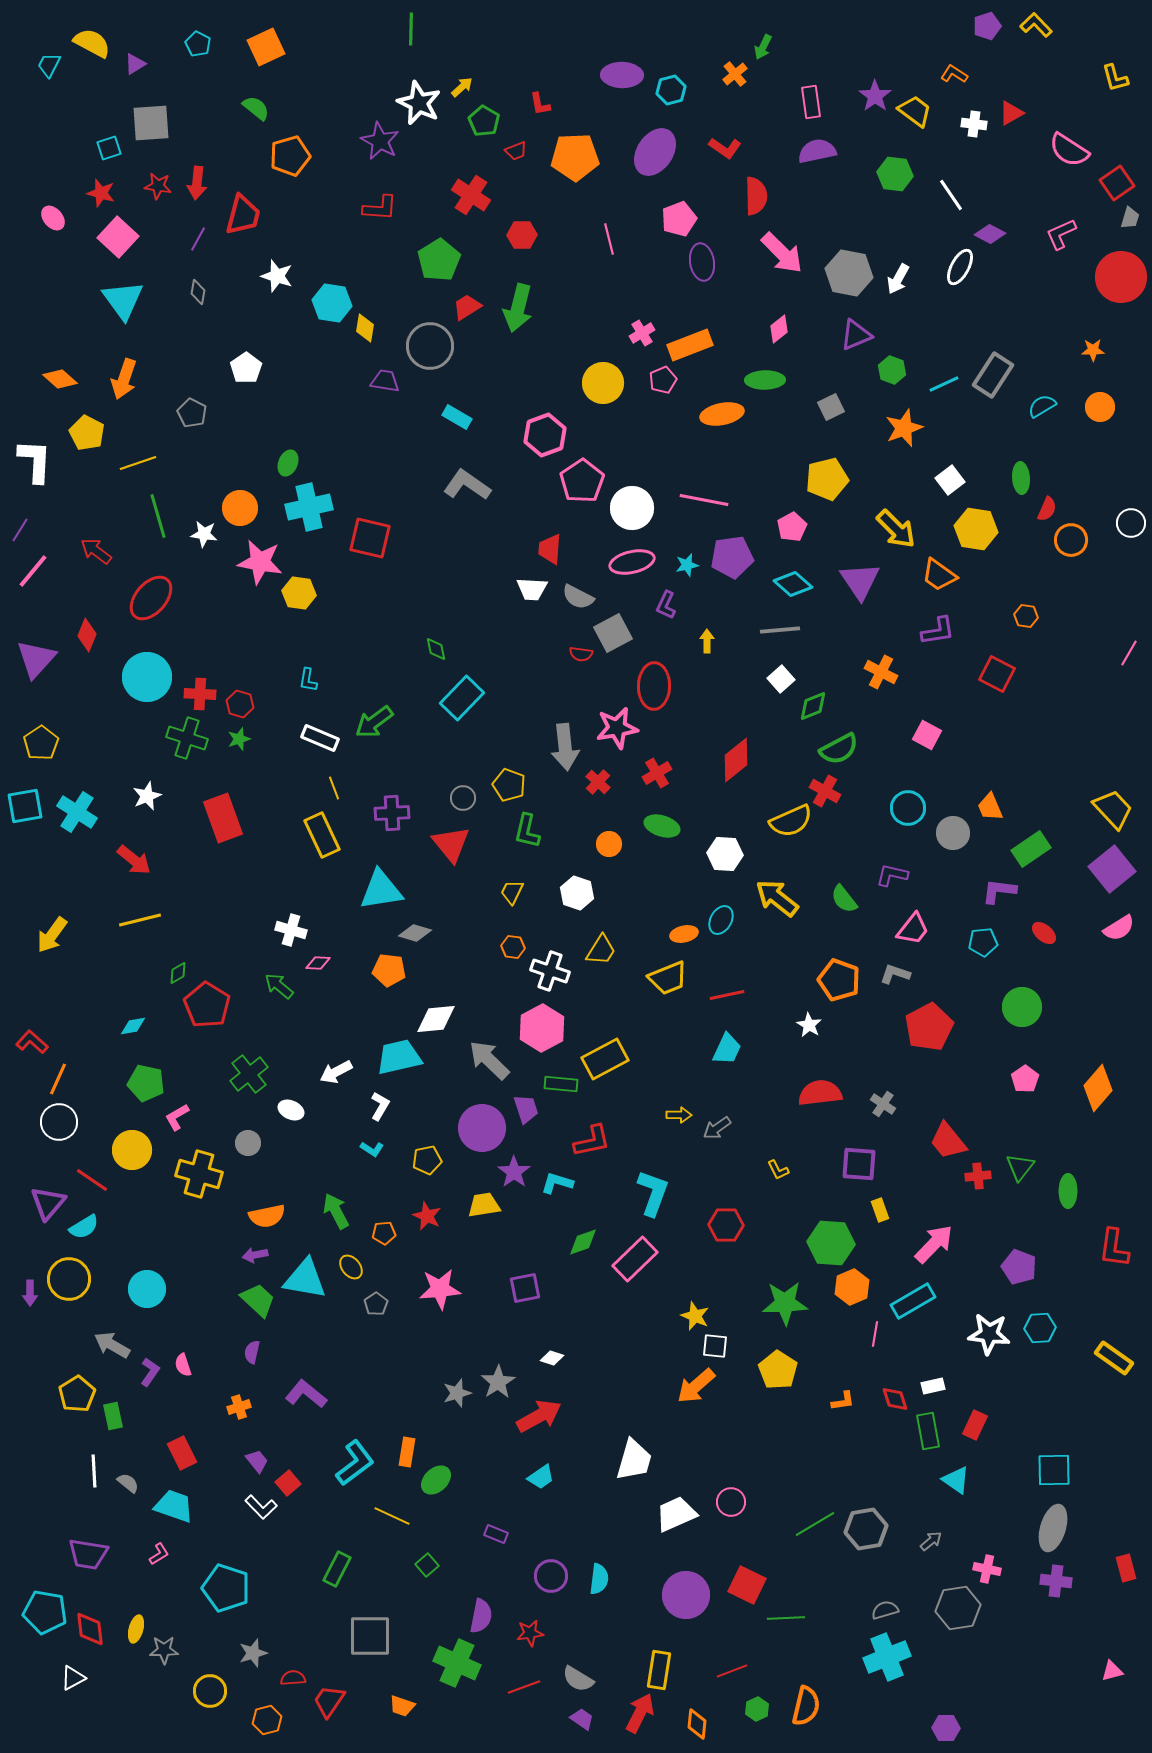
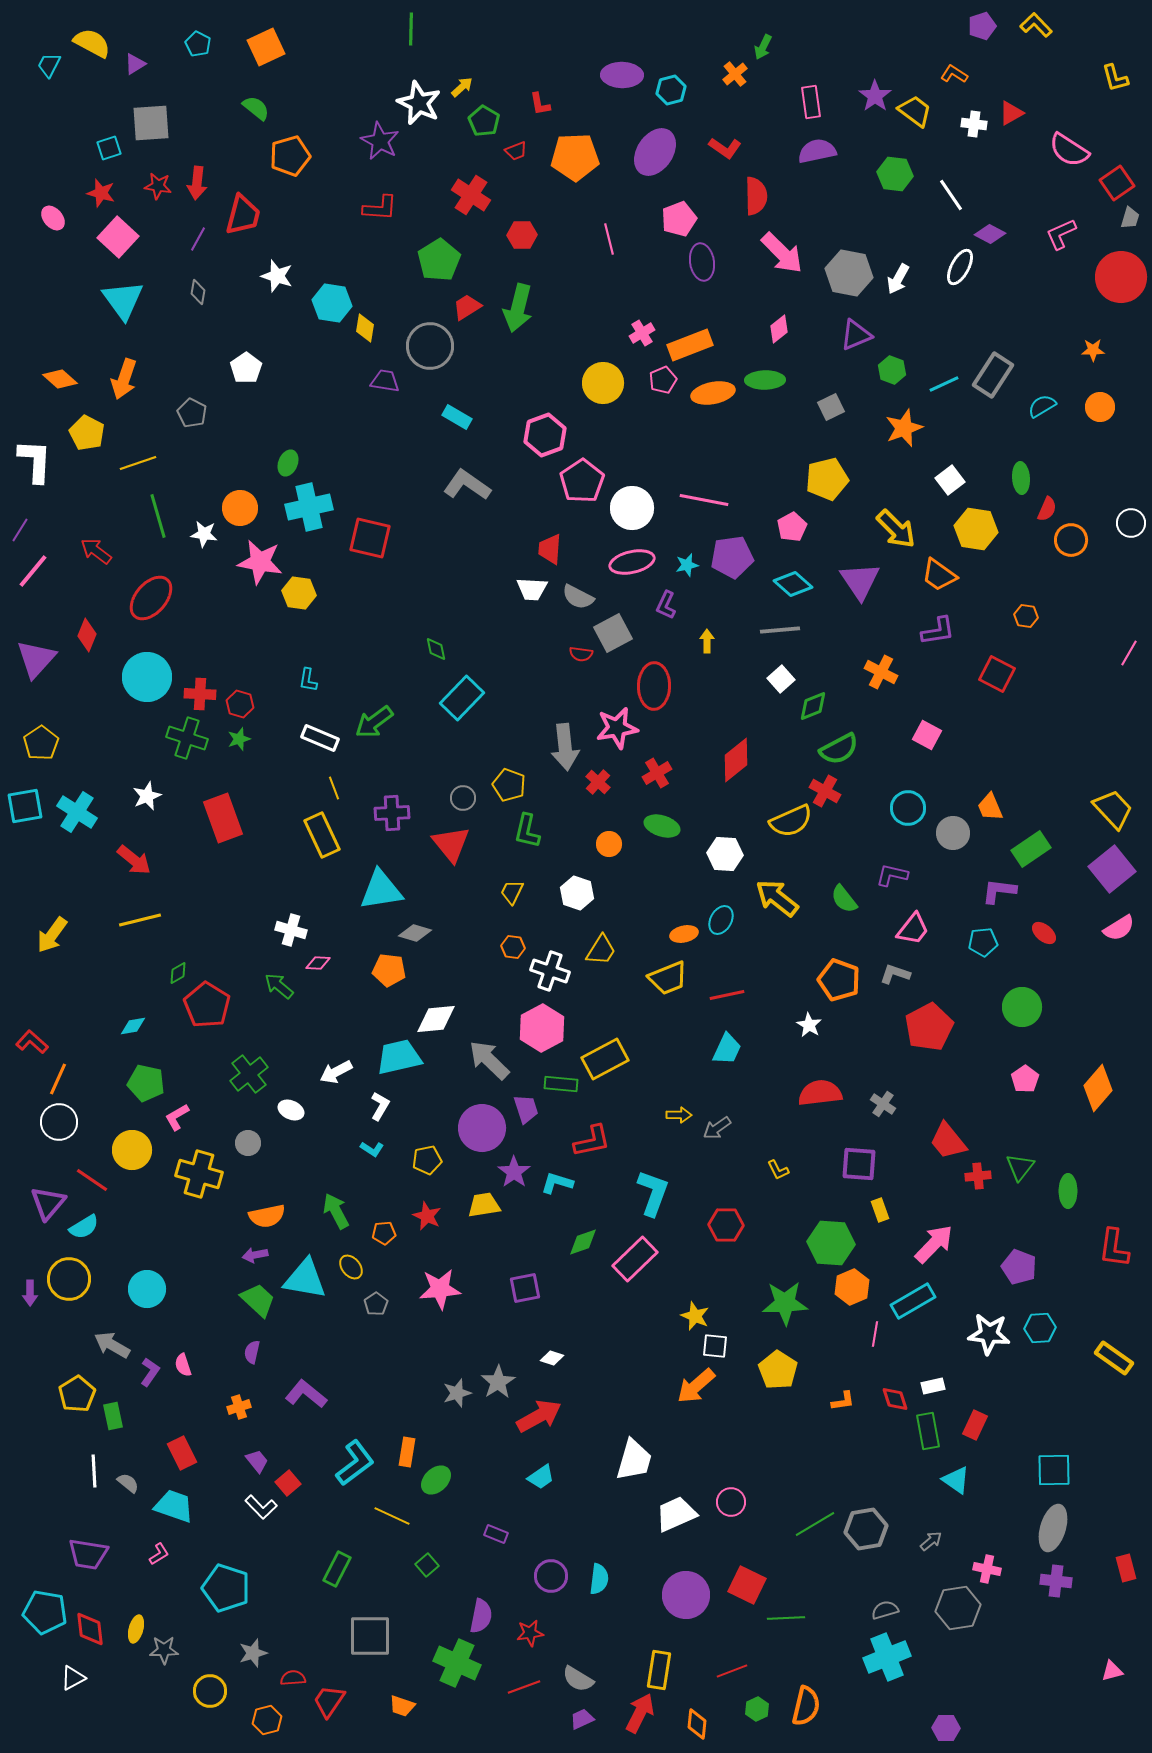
purple pentagon at (987, 26): moved 5 px left
orange ellipse at (722, 414): moved 9 px left, 21 px up
purple trapezoid at (582, 1719): rotated 60 degrees counterclockwise
